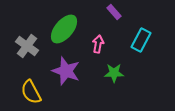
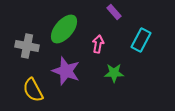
gray cross: rotated 25 degrees counterclockwise
yellow semicircle: moved 2 px right, 2 px up
